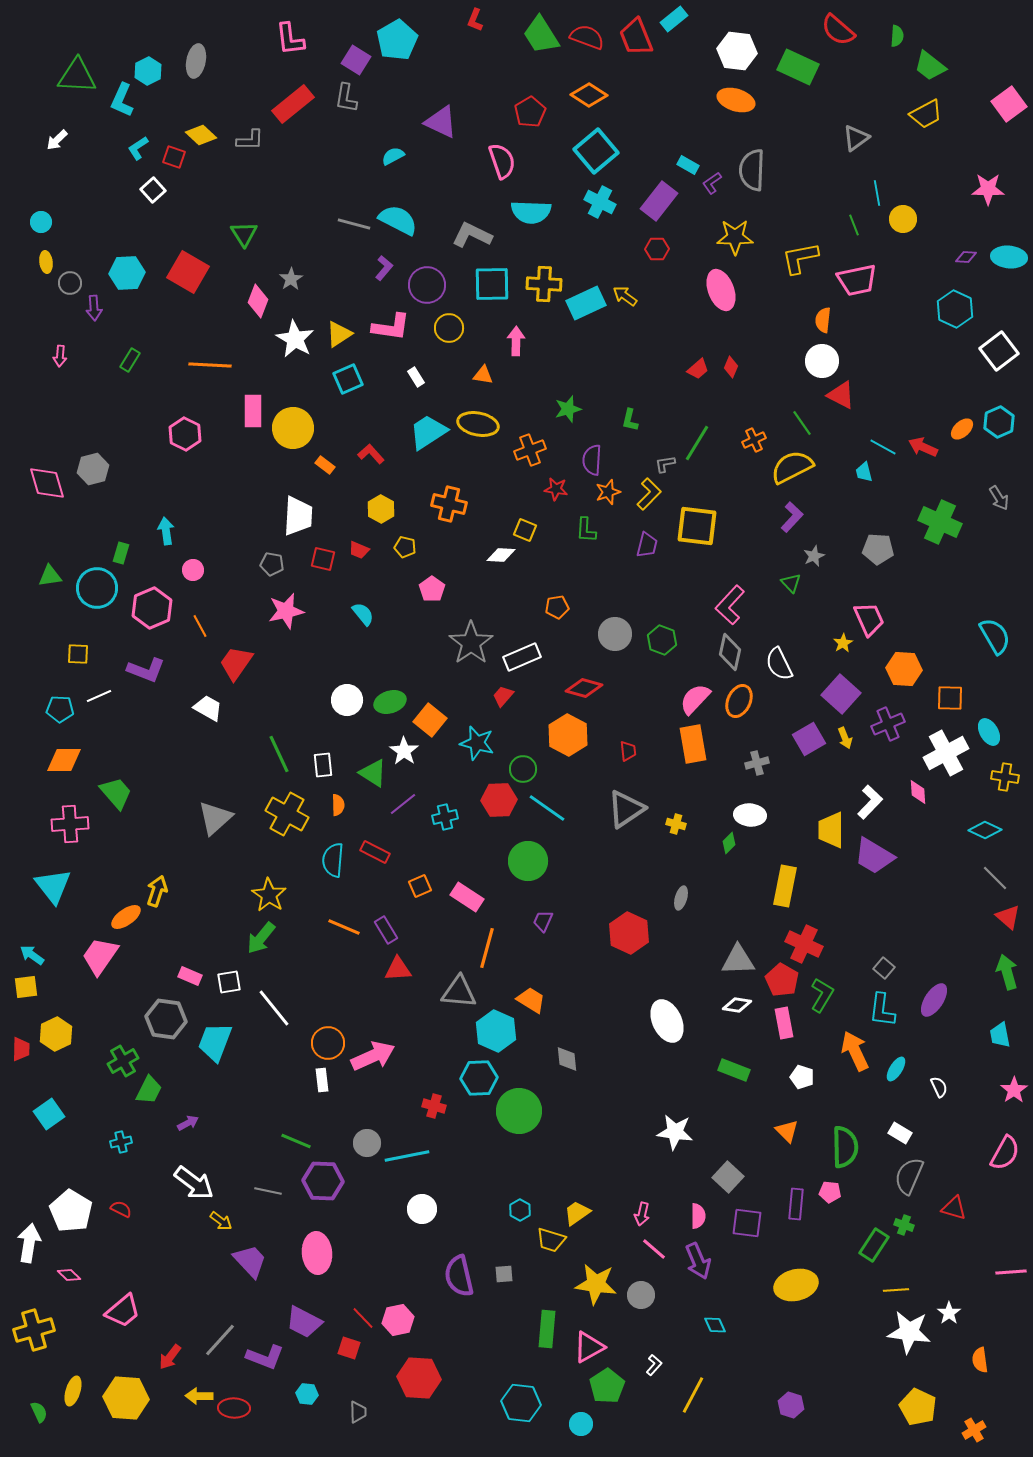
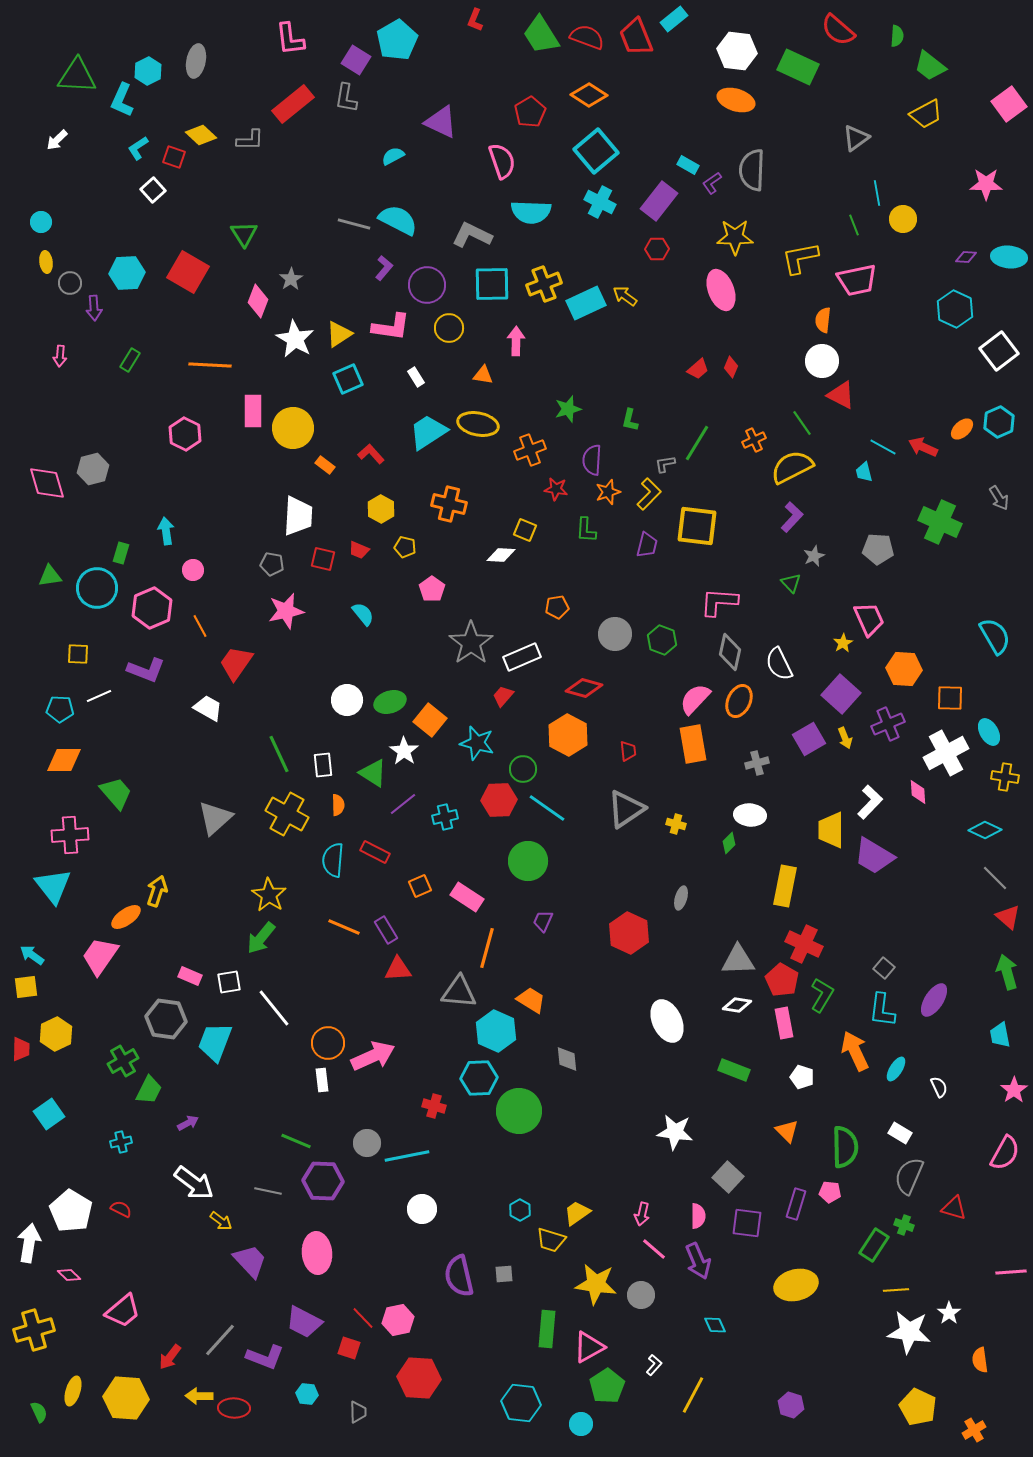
pink star at (988, 189): moved 2 px left, 5 px up
yellow cross at (544, 284): rotated 24 degrees counterclockwise
pink L-shape at (730, 605): moved 11 px left, 3 px up; rotated 51 degrees clockwise
pink cross at (70, 824): moved 11 px down
purple rectangle at (796, 1204): rotated 12 degrees clockwise
